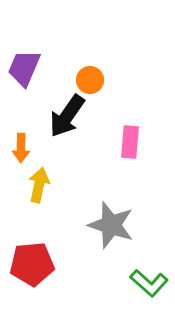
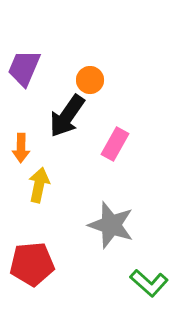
pink rectangle: moved 15 px left, 2 px down; rotated 24 degrees clockwise
